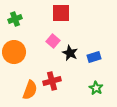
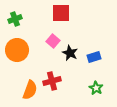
orange circle: moved 3 px right, 2 px up
